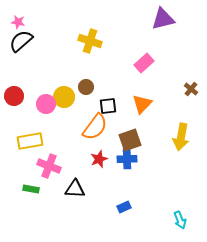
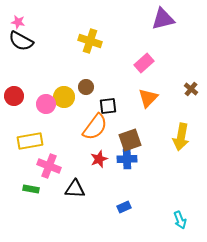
black semicircle: rotated 110 degrees counterclockwise
orange triangle: moved 6 px right, 6 px up
